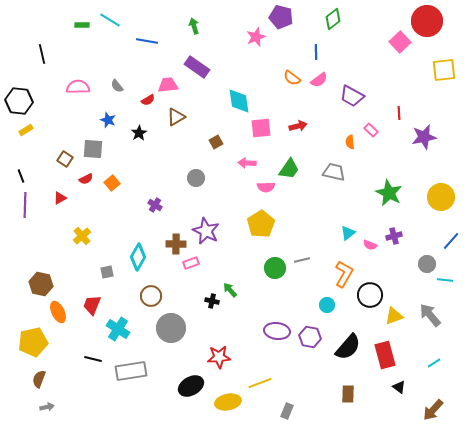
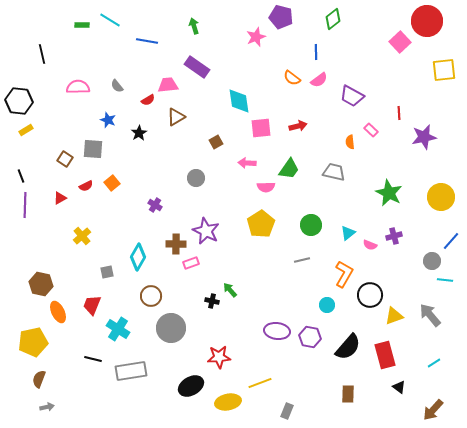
red semicircle at (86, 179): moved 7 px down
gray circle at (427, 264): moved 5 px right, 3 px up
green circle at (275, 268): moved 36 px right, 43 px up
